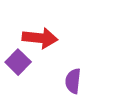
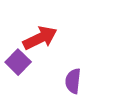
red arrow: rotated 32 degrees counterclockwise
